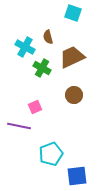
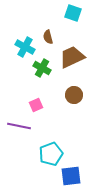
pink square: moved 1 px right, 2 px up
blue square: moved 6 px left
